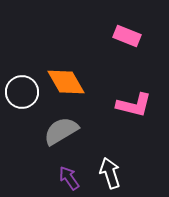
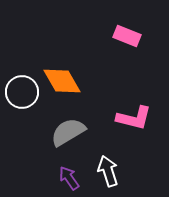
orange diamond: moved 4 px left, 1 px up
pink L-shape: moved 13 px down
gray semicircle: moved 7 px right, 1 px down
white arrow: moved 2 px left, 2 px up
